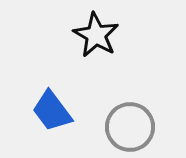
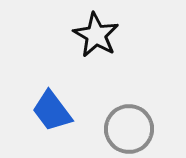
gray circle: moved 1 px left, 2 px down
